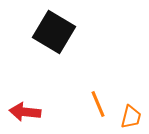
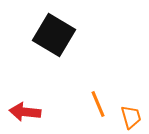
black square: moved 3 px down
orange trapezoid: rotated 30 degrees counterclockwise
